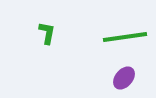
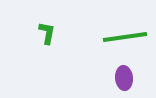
purple ellipse: rotated 45 degrees counterclockwise
